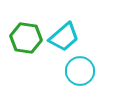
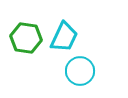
cyan trapezoid: rotated 24 degrees counterclockwise
